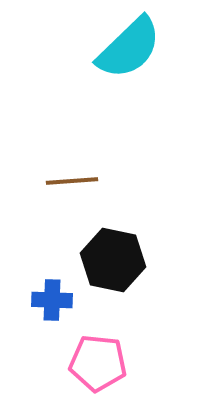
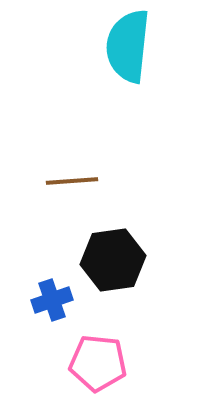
cyan semicircle: moved 1 px left, 2 px up; rotated 140 degrees clockwise
black hexagon: rotated 20 degrees counterclockwise
blue cross: rotated 21 degrees counterclockwise
